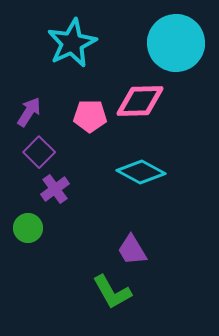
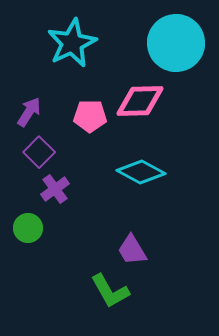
green L-shape: moved 2 px left, 1 px up
